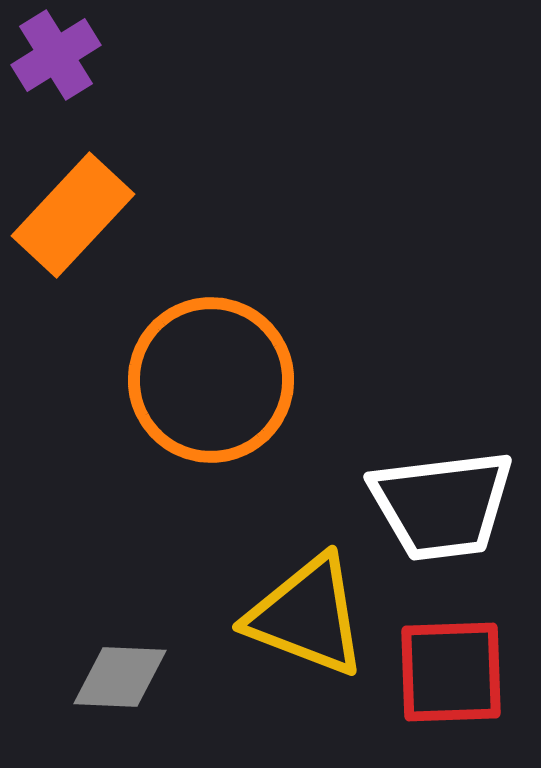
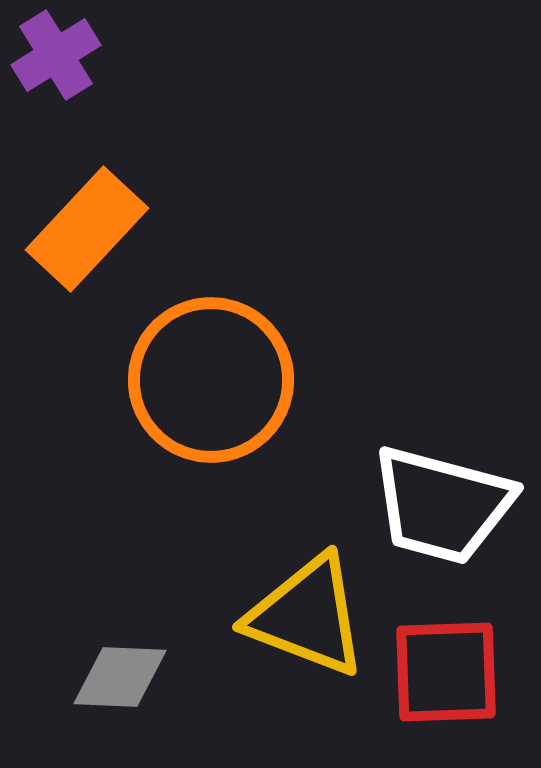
orange rectangle: moved 14 px right, 14 px down
white trapezoid: rotated 22 degrees clockwise
red square: moved 5 px left
